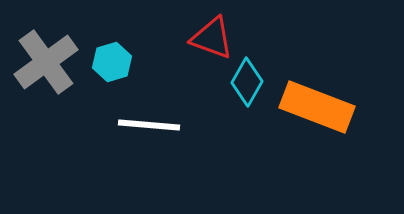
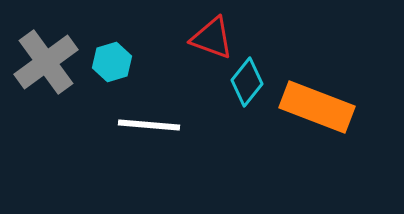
cyan diamond: rotated 9 degrees clockwise
